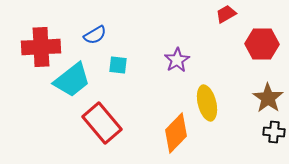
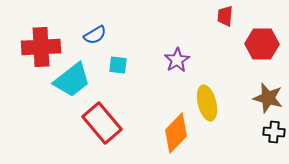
red trapezoid: moved 1 px left, 2 px down; rotated 55 degrees counterclockwise
brown star: rotated 20 degrees counterclockwise
